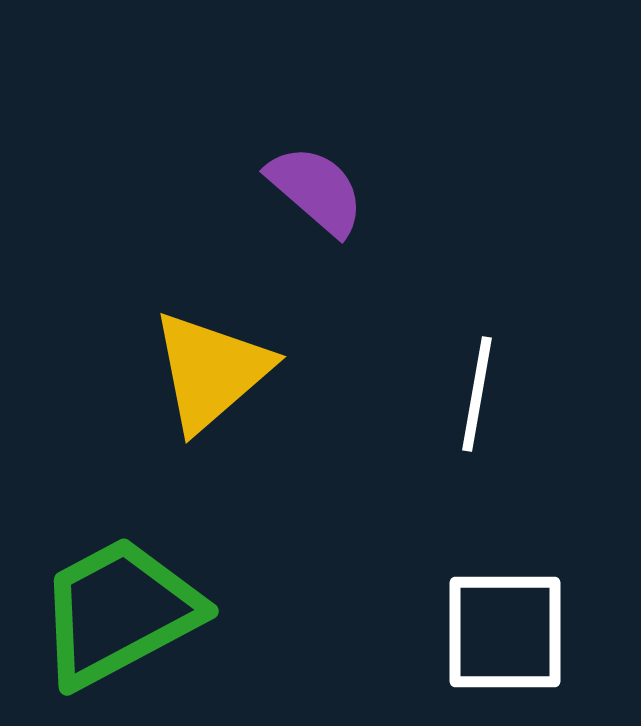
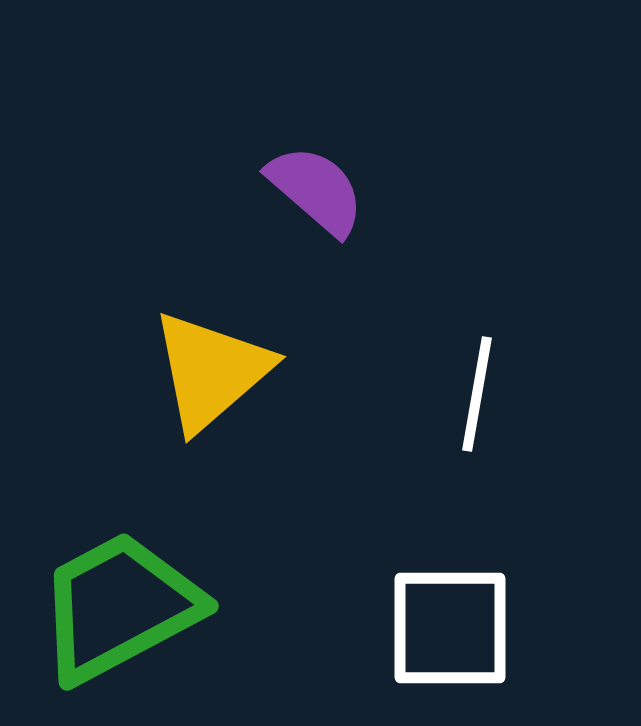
green trapezoid: moved 5 px up
white square: moved 55 px left, 4 px up
